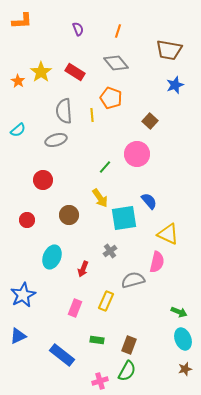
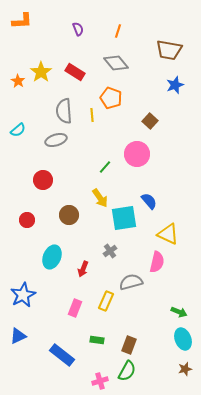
gray semicircle at (133, 280): moved 2 px left, 2 px down
